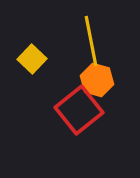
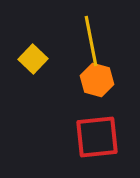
yellow square: moved 1 px right
red square: moved 18 px right, 27 px down; rotated 33 degrees clockwise
